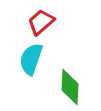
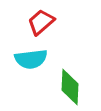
cyan semicircle: rotated 116 degrees counterclockwise
